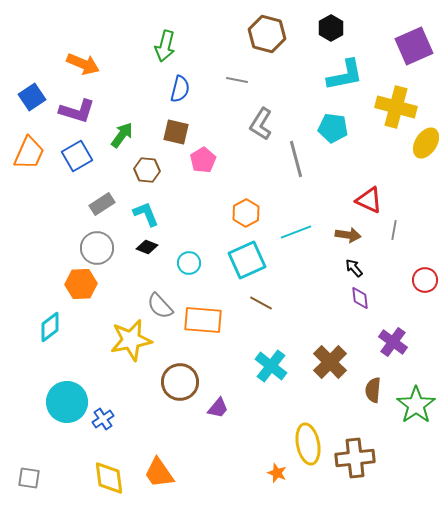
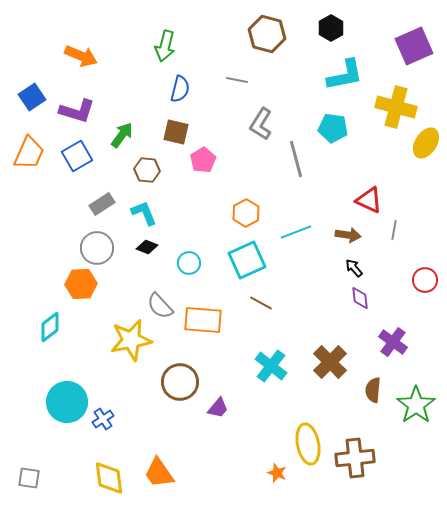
orange arrow at (83, 64): moved 2 px left, 8 px up
cyan L-shape at (146, 214): moved 2 px left, 1 px up
